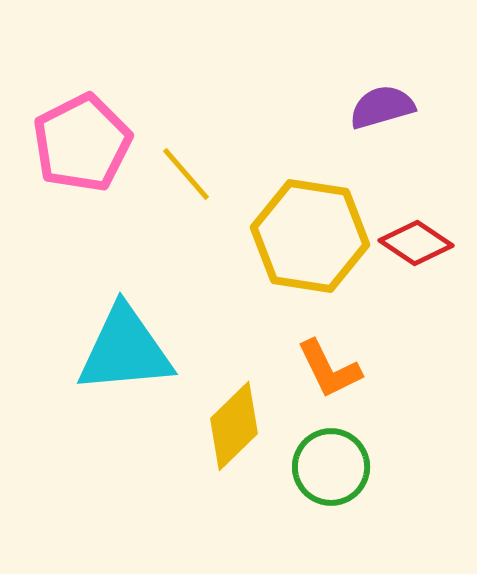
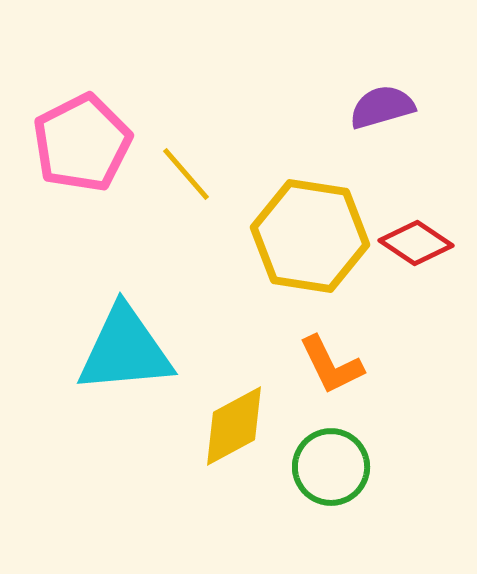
orange L-shape: moved 2 px right, 4 px up
yellow diamond: rotated 16 degrees clockwise
